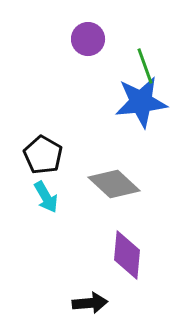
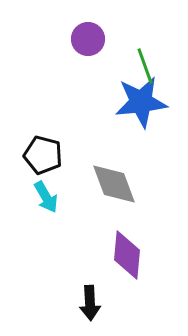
black pentagon: rotated 15 degrees counterclockwise
gray diamond: rotated 27 degrees clockwise
black arrow: rotated 92 degrees clockwise
